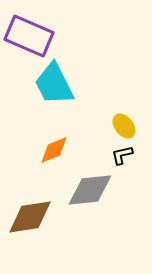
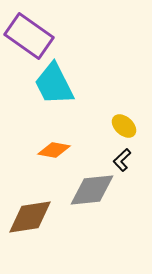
purple rectangle: rotated 12 degrees clockwise
yellow ellipse: rotated 10 degrees counterclockwise
orange diamond: rotated 32 degrees clockwise
black L-shape: moved 5 px down; rotated 30 degrees counterclockwise
gray diamond: moved 2 px right
